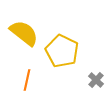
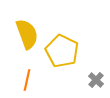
yellow semicircle: moved 3 px right, 1 px down; rotated 32 degrees clockwise
